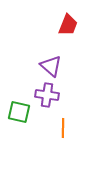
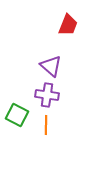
green square: moved 2 px left, 3 px down; rotated 15 degrees clockwise
orange line: moved 17 px left, 3 px up
